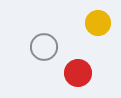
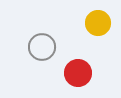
gray circle: moved 2 px left
